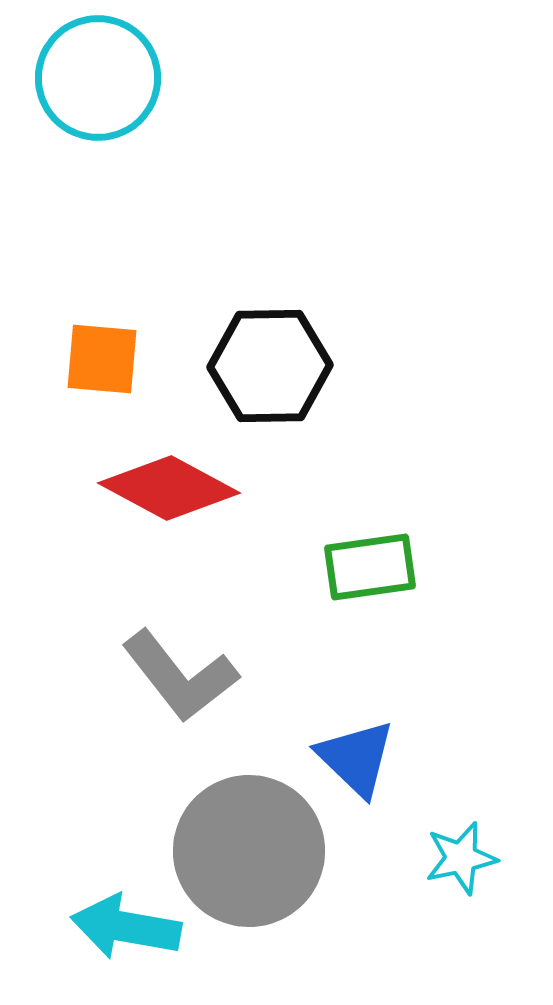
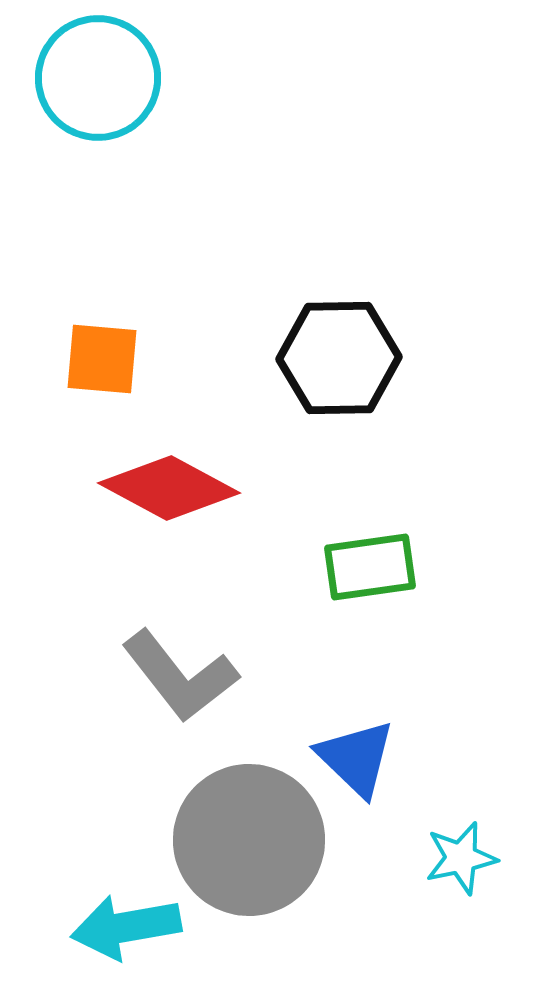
black hexagon: moved 69 px right, 8 px up
gray circle: moved 11 px up
cyan arrow: rotated 20 degrees counterclockwise
